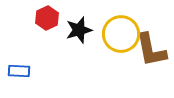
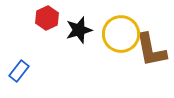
blue rectangle: rotated 55 degrees counterclockwise
